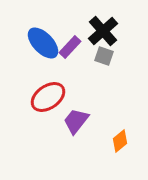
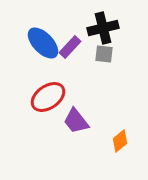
black cross: moved 3 px up; rotated 28 degrees clockwise
gray square: moved 2 px up; rotated 12 degrees counterclockwise
purple trapezoid: rotated 76 degrees counterclockwise
